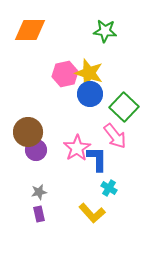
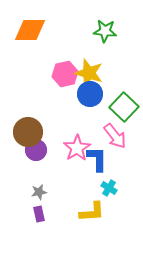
yellow L-shape: moved 1 px up; rotated 52 degrees counterclockwise
